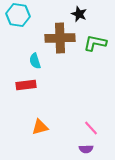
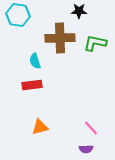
black star: moved 3 px up; rotated 21 degrees counterclockwise
red rectangle: moved 6 px right
